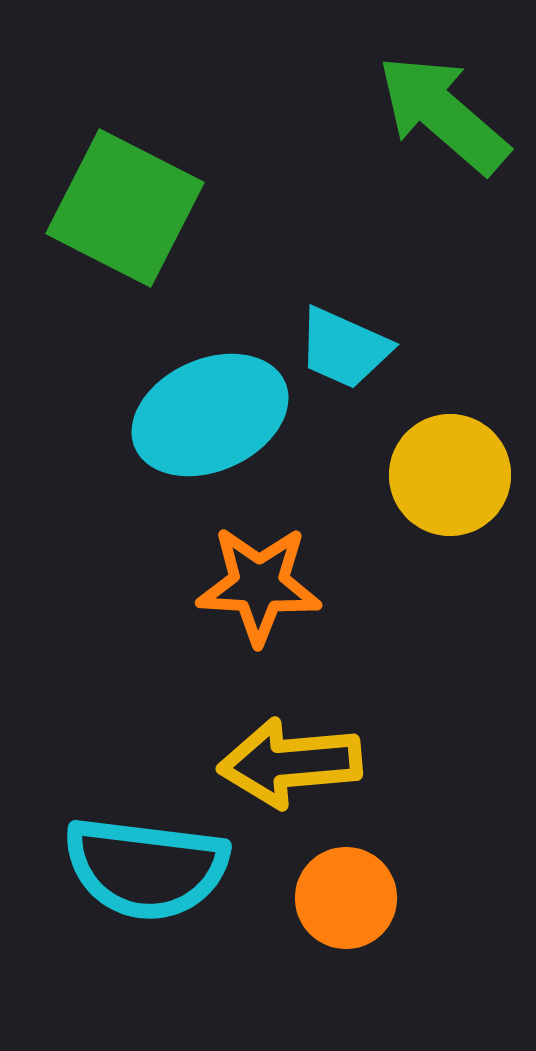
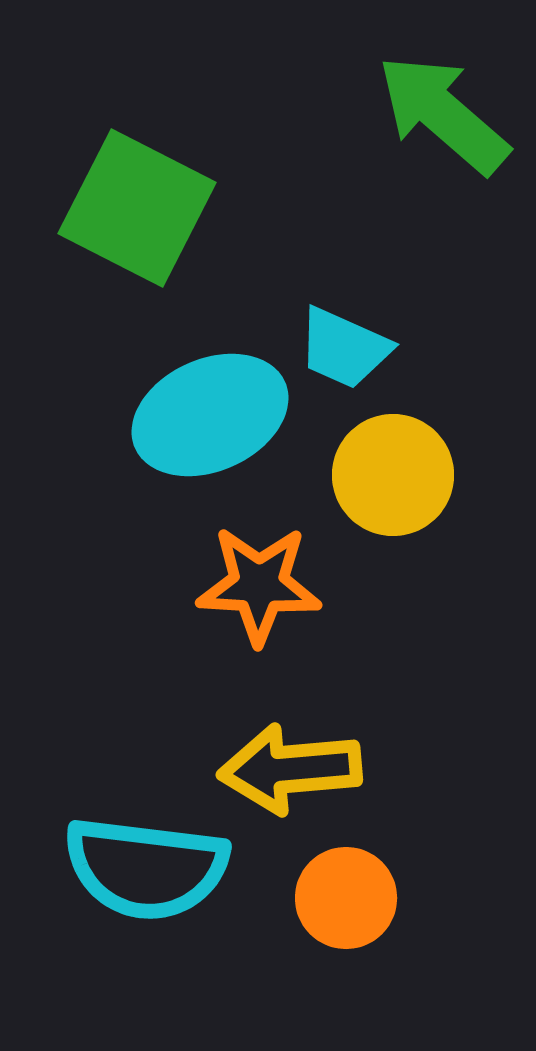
green square: moved 12 px right
yellow circle: moved 57 px left
yellow arrow: moved 6 px down
